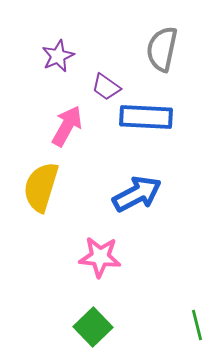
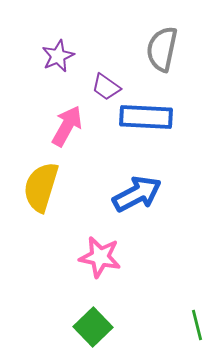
pink star: rotated 6 degrees clockwise
